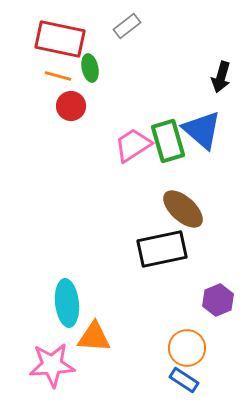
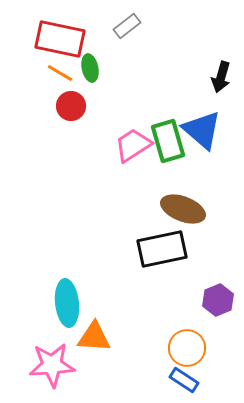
orange line: moved 2 px right, 3 px up; rotated 16 degrees clockwise
brown ellipse: rotated 21 degrees counterclockwise
